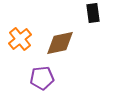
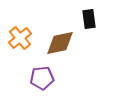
black rectangle: moved 4 px left, 6 px down
orange cross: moved 1 px up
